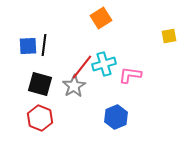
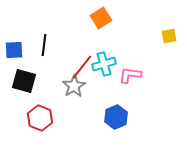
blue square: moved 14 px left, 4 px down
black square: moved 16 px left, 3 px up
